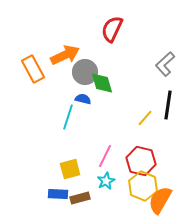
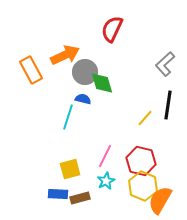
orange rectangle: moved 2 px left, 1 px down
